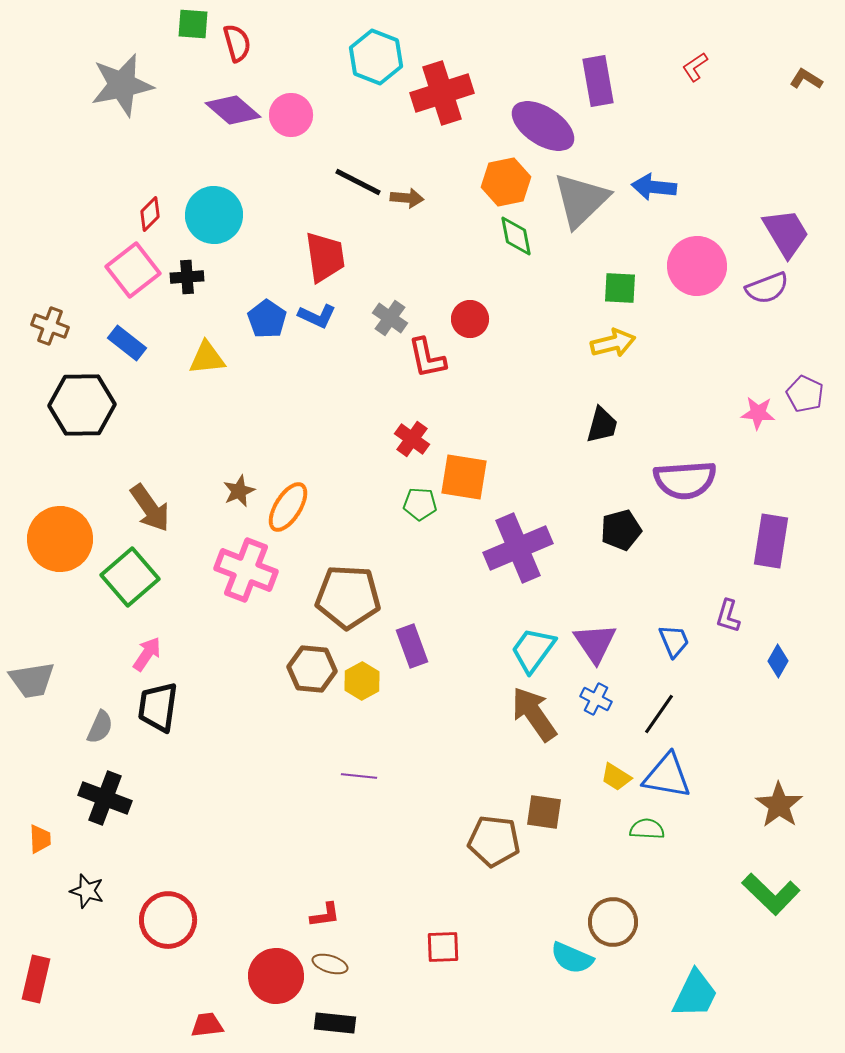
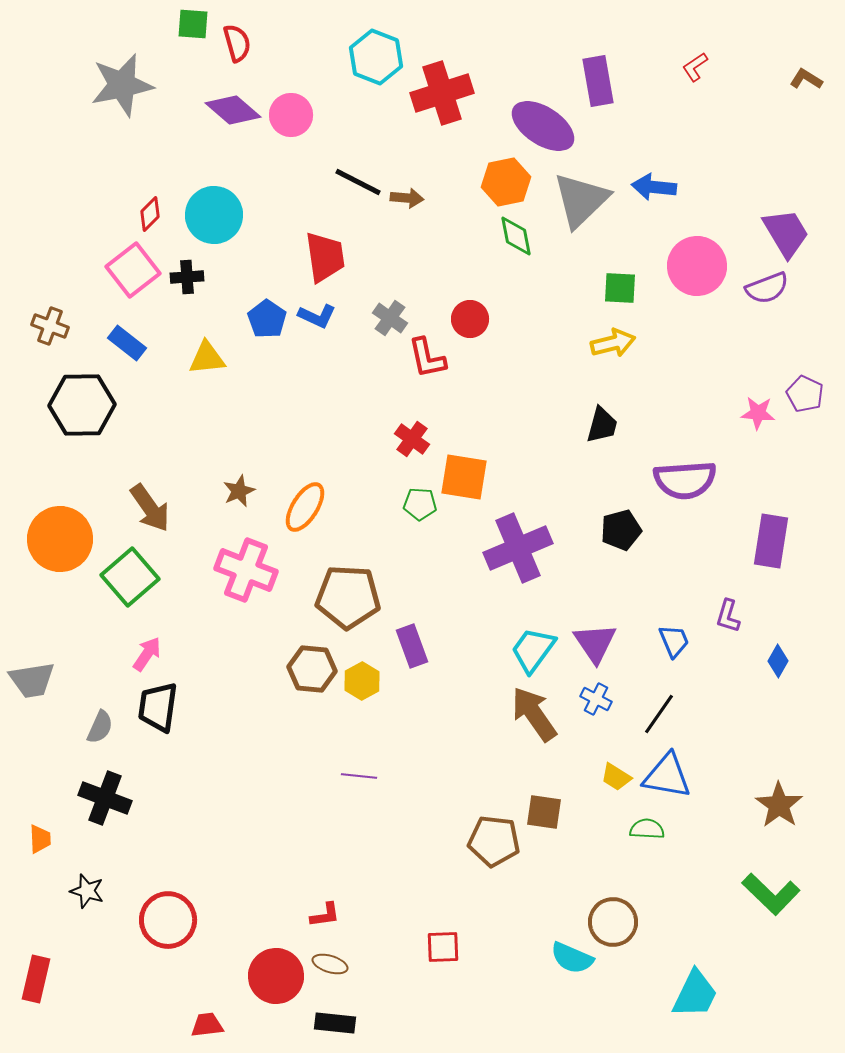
orange ellipse at (288, 507): moved 17 px right
